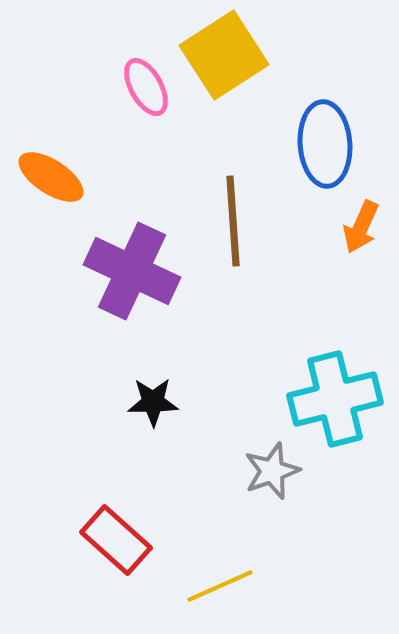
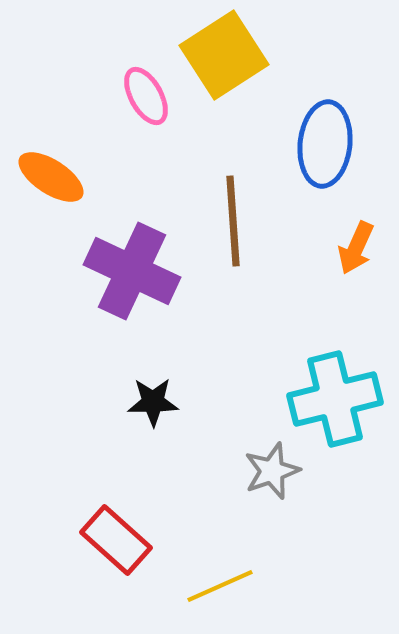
pink ellipse: moved 9 px down
blue ellipse: rotated 10 degrees clockwise
orange arrow: moved 5 px left, 21 px down
